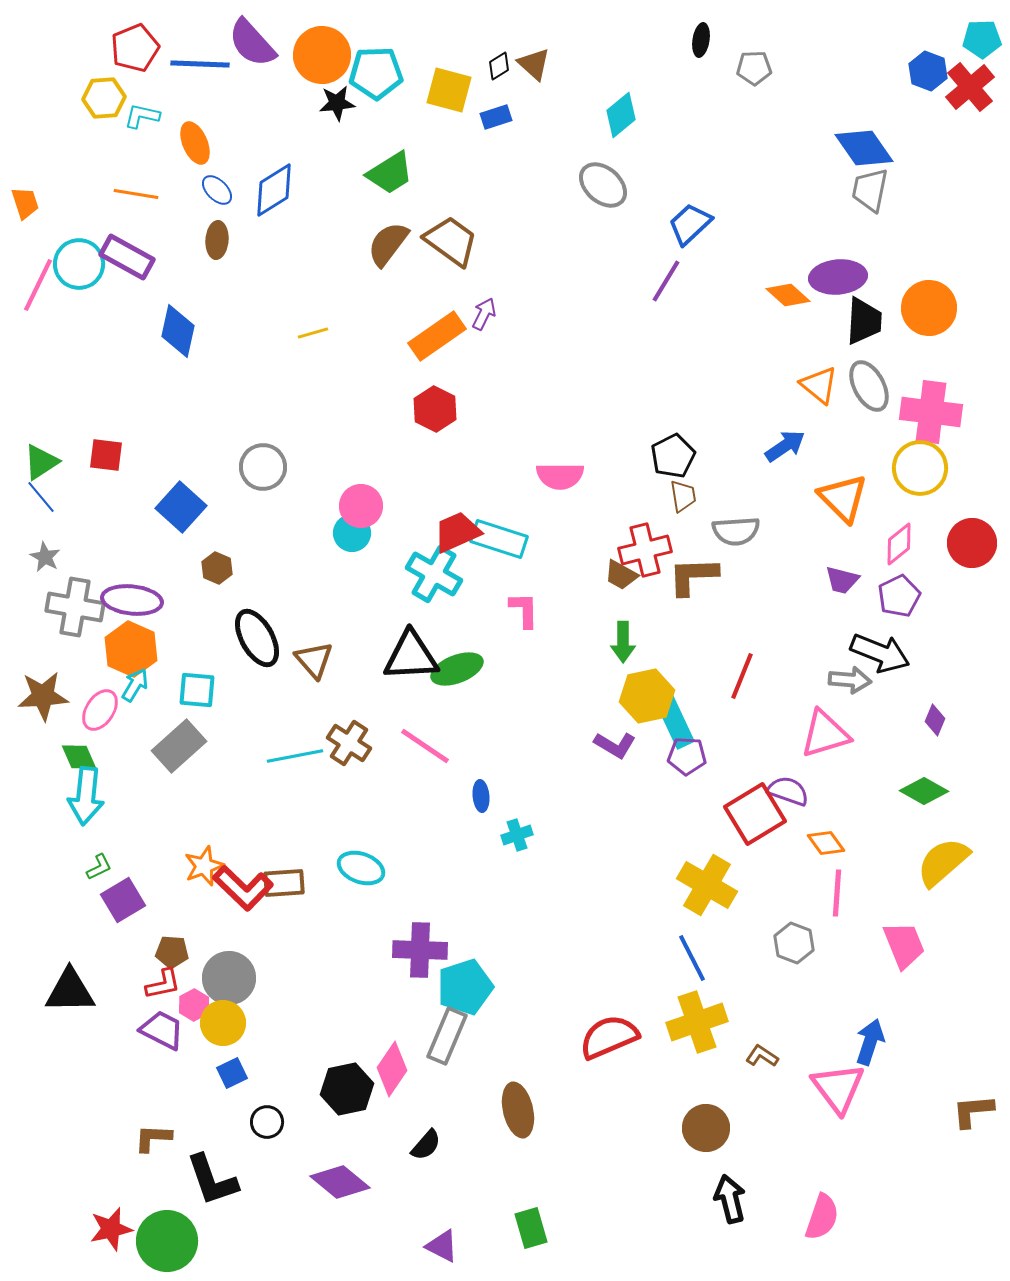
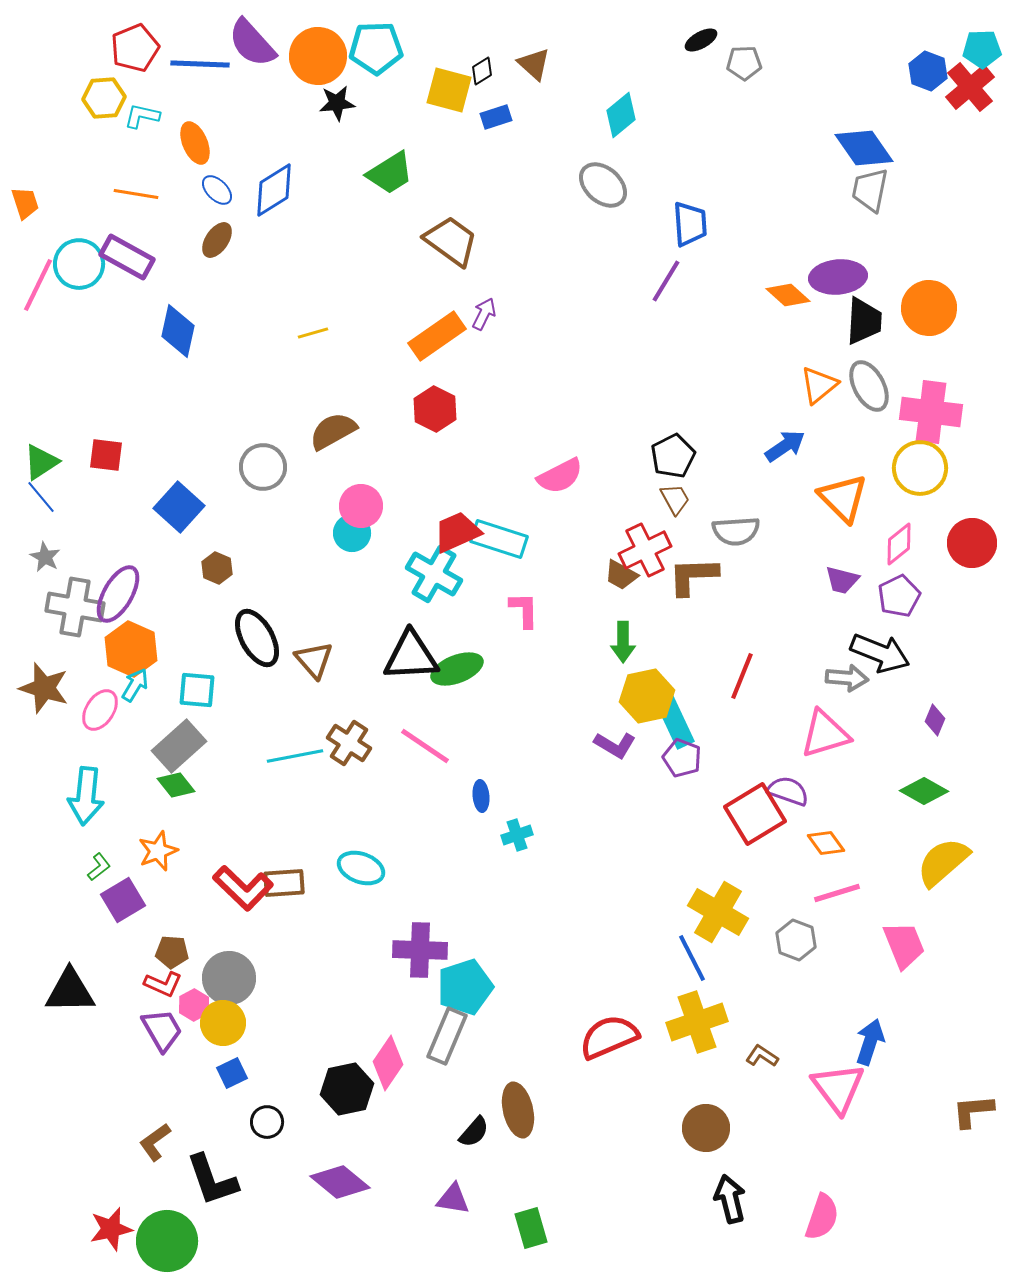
cyan pentagon at (982, 39): moved 10 px down
black ellipse at (701, 40): rotated 52 degrees clockwise
orange circle at (322, 55): moved 4 px left, 1 px down
black diamond at (499, 66): moved 17 px left, 5 px down
gray pentagon at (754, 68): moved 10 px left, 5 px up
cyan pentagon at (376, 73): moved 25 px up
blue trapezoid at (690, 224): rotated 129 degrees clockwise
brown ellipse at (217, 240): rotated 30 degrees clockwise
brown semicircle at (388, 244): moved 55 px left, 187 px down; rotated 24 degrees clockwise
orange triangle at (819, 385): rotated 42 degrees clockwise
pink semicircle at (560, 476): rotated 27 degrees counterclockwise
brown trapezoid at (683, 496): moved 8 px left, 3 px down; rotated 20 degrees counterclockwise
blue square at (181, 507): moved 2 px left
red cross at (645, 550): rotated 12 degrees counterclockwise
purple ellipse at (132, 600): moved 14 px left, 6 px up; rotated 66 degrees counterclockwise
gray arrow at (850, 680): moved 3 px left, 2 px up
brown star at (43, 696): moved 1 px right, 8 px up; rotated 21 degrees clockwise
purple pentagon at (687, 756): moved 5 px left, 2 px down; rotated 18 degrees clockwise
green diamond at (79, 757): moved 97 px right, 28 px down; rotated 15 degrees counterclockwise
orange star at (204, 866): moved 46 px left, 15 px up
green L-shape at (99, 867): rotated 12 degrees counterclockwise
yellow cross at (707, 885): moved 11 px right, 27 px down
pink line at (837, 893): rotated 69 degrees clockwise
gray hexagon at (794, 943): moved 2 px right, 3 px up
red L-shape at (163, 984): rotated 36 degrees clockwise
purple trapezoid at (162, 1030): rotated 33 degrees clockwise
pink diamond at (392, 1069): moved 4 px left, 6 px up
brown L-shape at (153, 1138): moved 2 px right, 4 px down; rotated 39 degrees counterclockwise
black semicircle at (426, 1145): moved 48 px right, 13 px up
purple triangle at (442, 1246): moved 11 px right, 47 px up; rotated 18 degrees counterclockwise
